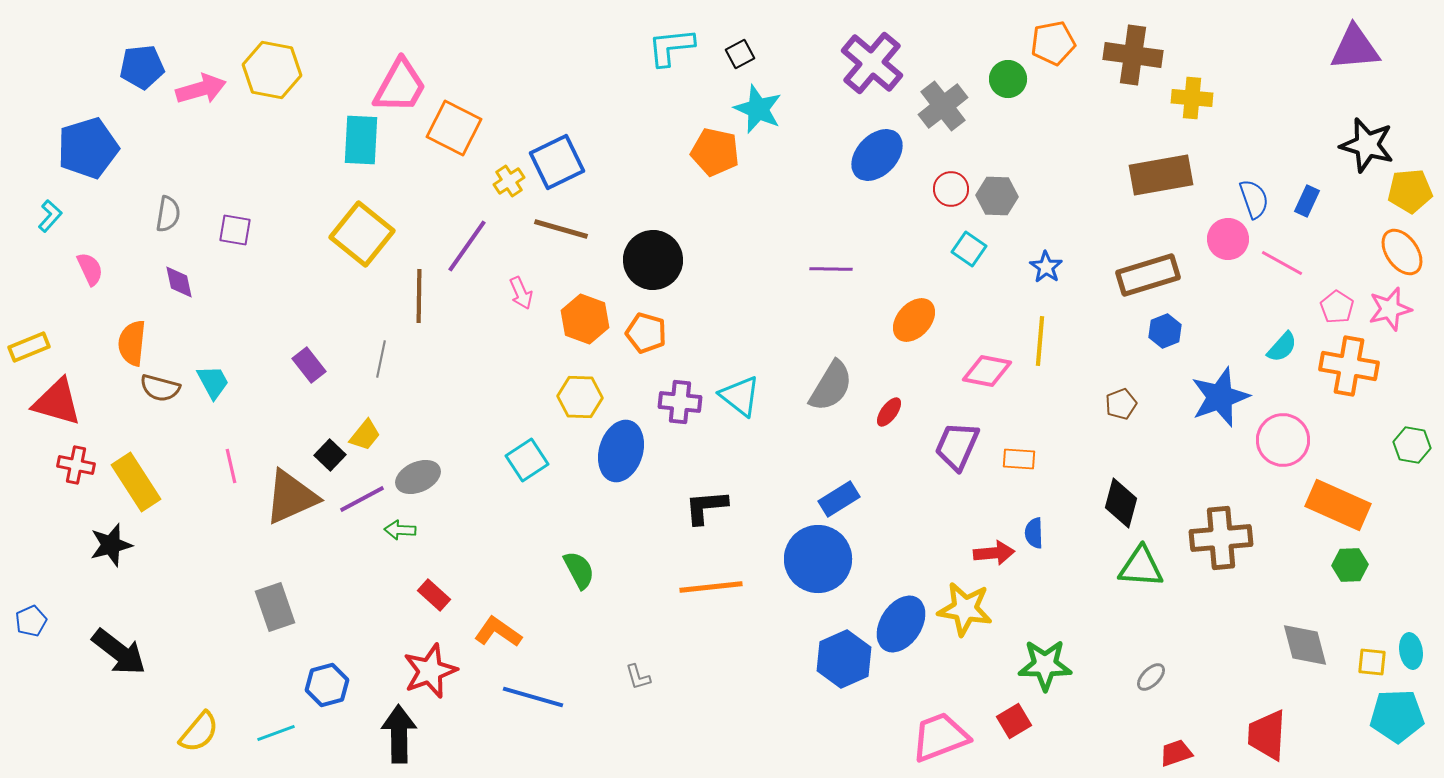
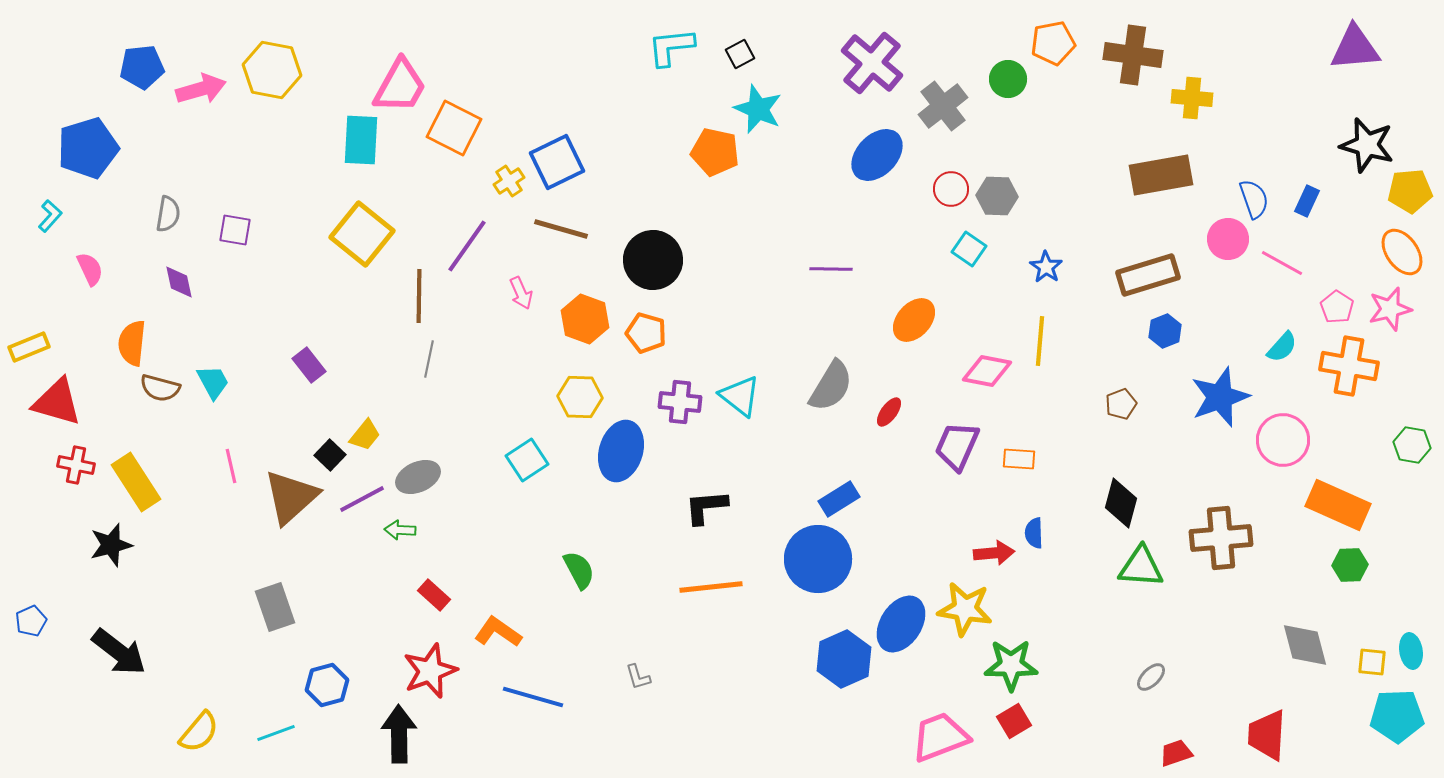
gray line at (381, 359): moved 48 px right
brown triangle at (291, 497): rotated 18 degrees counterclockwise
green star at (1045, 665): moved 34 px left
